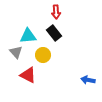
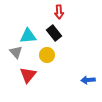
red arrow: moved 3 px right
yellow circle: moved 4 px right
red triangle: rotated 42 degrees clockwise
blue arrow: rotated 16 degrees counterclockwise
